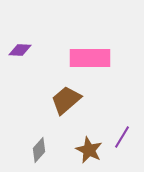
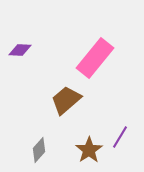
pink rectangle: moved 5 px right; rotated 51 degrees counterclockwise
purple line: moved 2 px left
brown star: rotated 12 degrees clockwise
